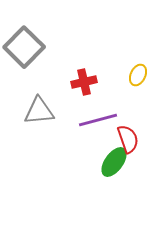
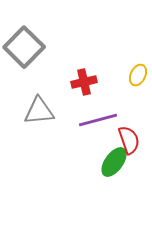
red semicircle: moved 1 px right, 1 px down
